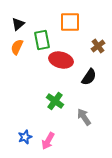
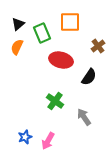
green rectangle: moved 7 px up; rotated 12 degrees counterclockwise
